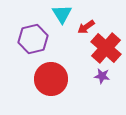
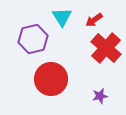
cyan triangle: moved 3 px down
red arrow: moved 8 px right, 7 px up
purple star: moved 2 px left, 20 px down; rotated 21 degrees counterclockwise
